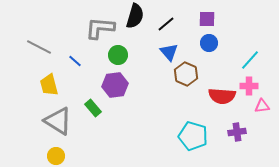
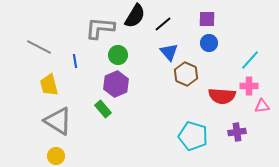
black semicircle: rotated 15 degrees clockwise
black line: moved 3 px left
blue line: rotated 40 degrees clockwise
purple hexagon: moved 1 px right, 1 px up; rotated 15 degrees counterclockwise
green rectangle: moved 10 px right, 1 px down
